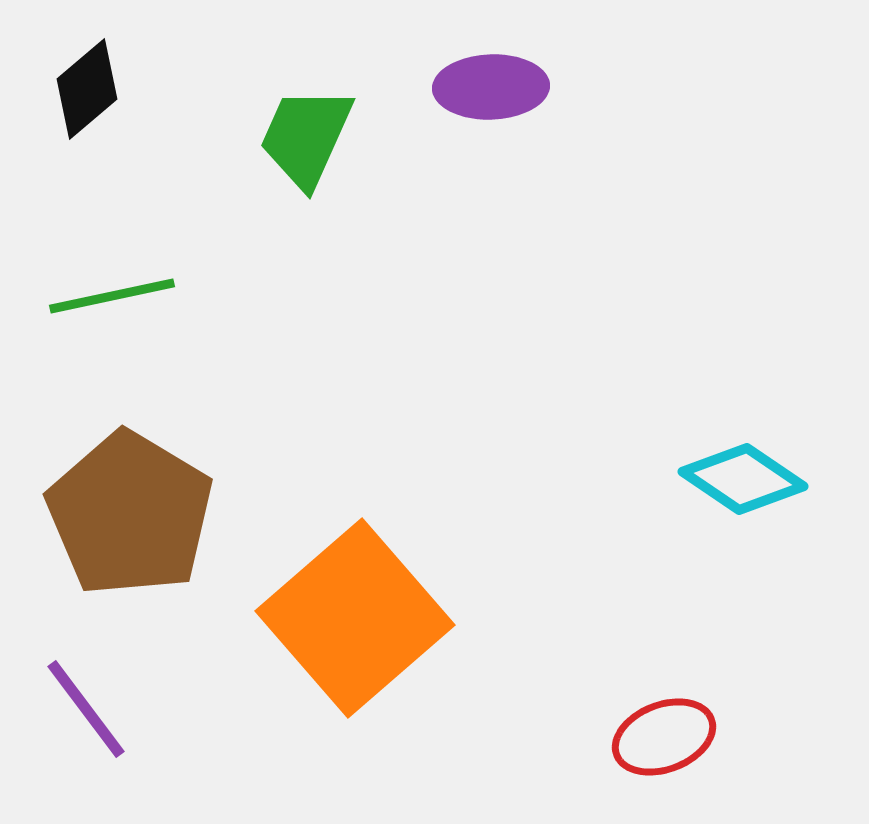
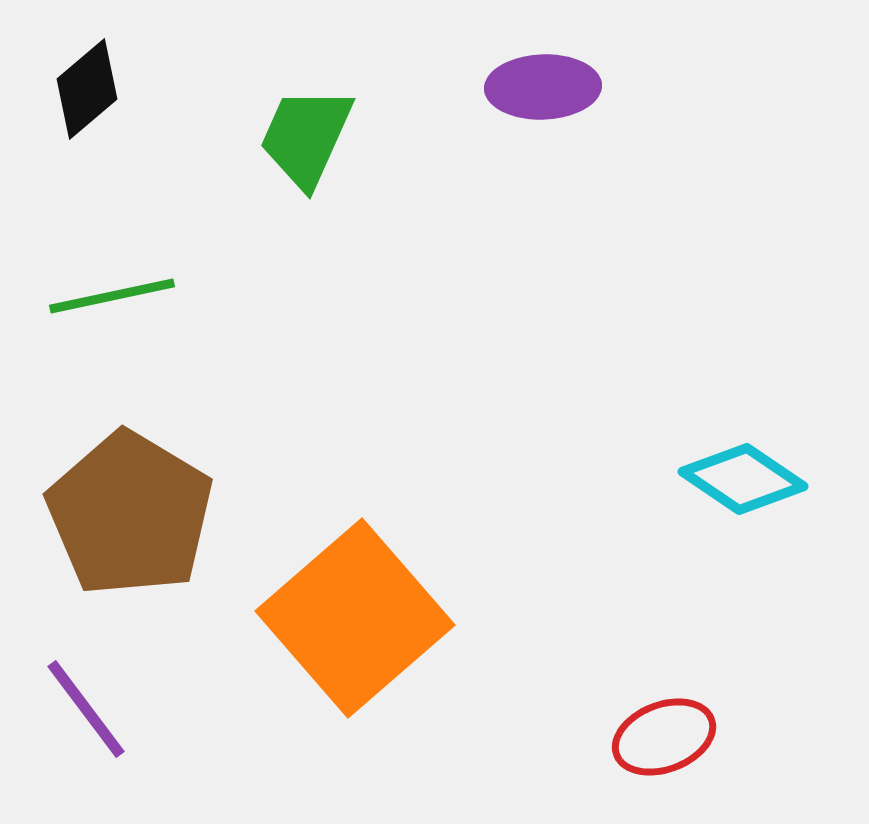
purple ellipse: moved 52 px right
